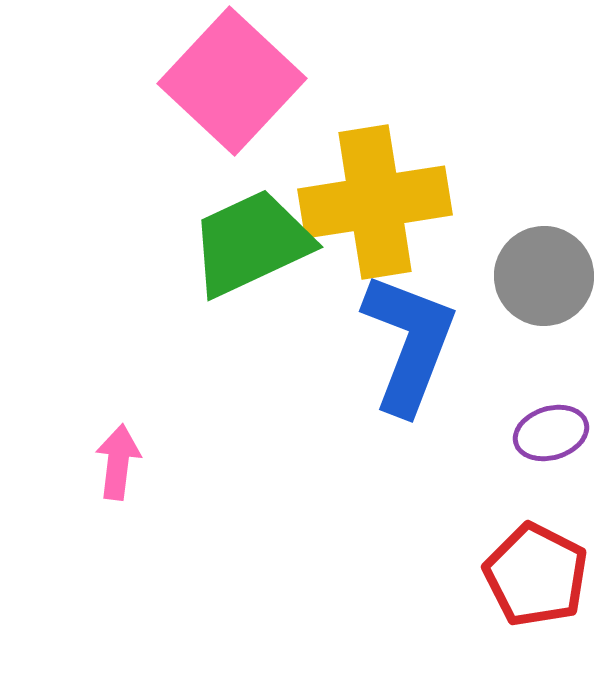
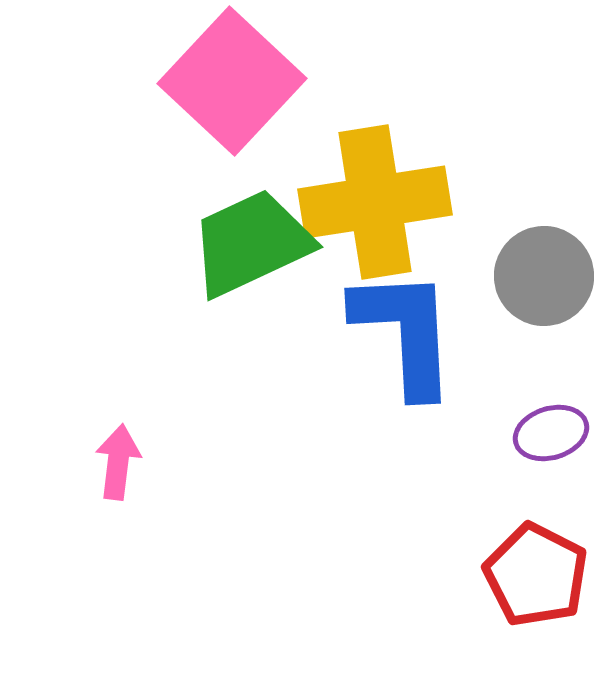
blue L-shape: moved 4 px left, 11 px up; rotated 24 degrees counterclockwise
